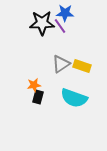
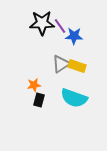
blue star: moved 9 px right, 23 px down
yellow rectangle: moved 5 px left
black rectangle: moved 1 px right, 3 px down
